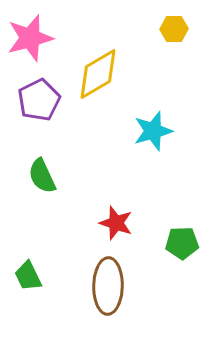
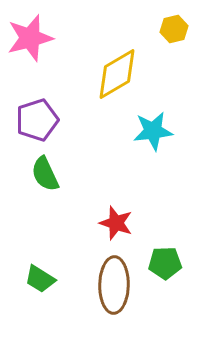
yellow hexagon: rotated 12 degrees counterclockwise
yellow diamond: moved 19 px right
purple pentagon: moved 2 px left, 20 px down; rotated 9 degrees clockwise
cyan star: rotated 9 degrees clockwise
green semicircle: moved 3 px right, 2 px up
green pentagon: moved 17 px left, 20 px down
green trapezoid: moved 12 px right, 3 px down; rotated 32 degrees counterclockwise
brown ellipse: moved 6 px right, 1 px up
